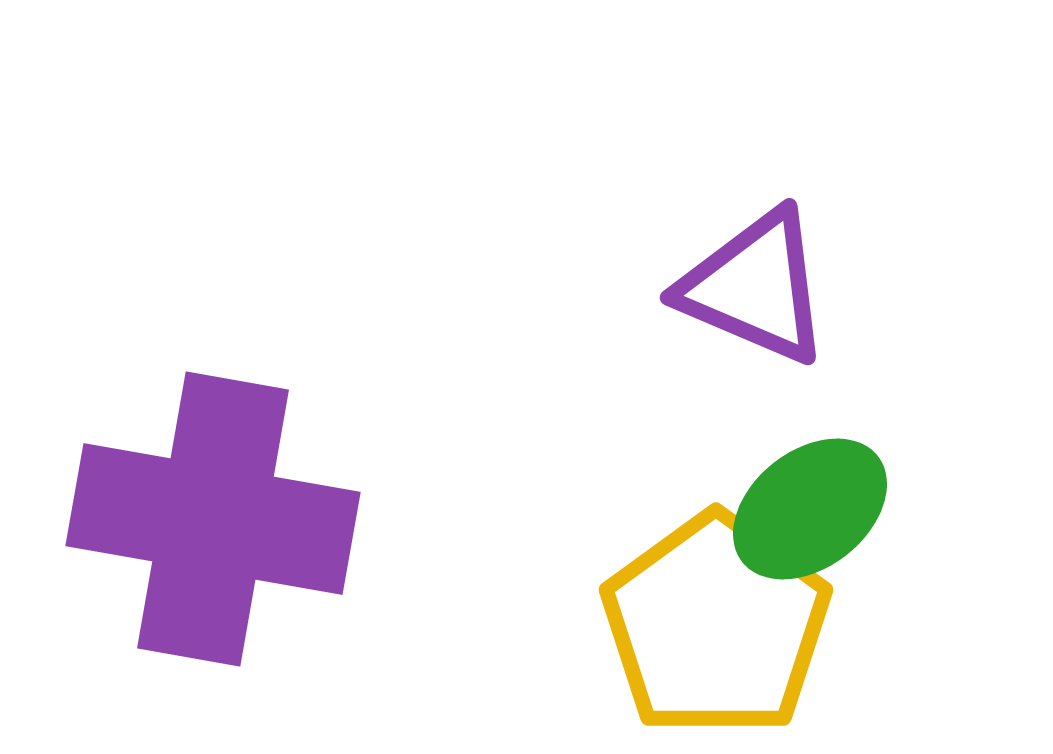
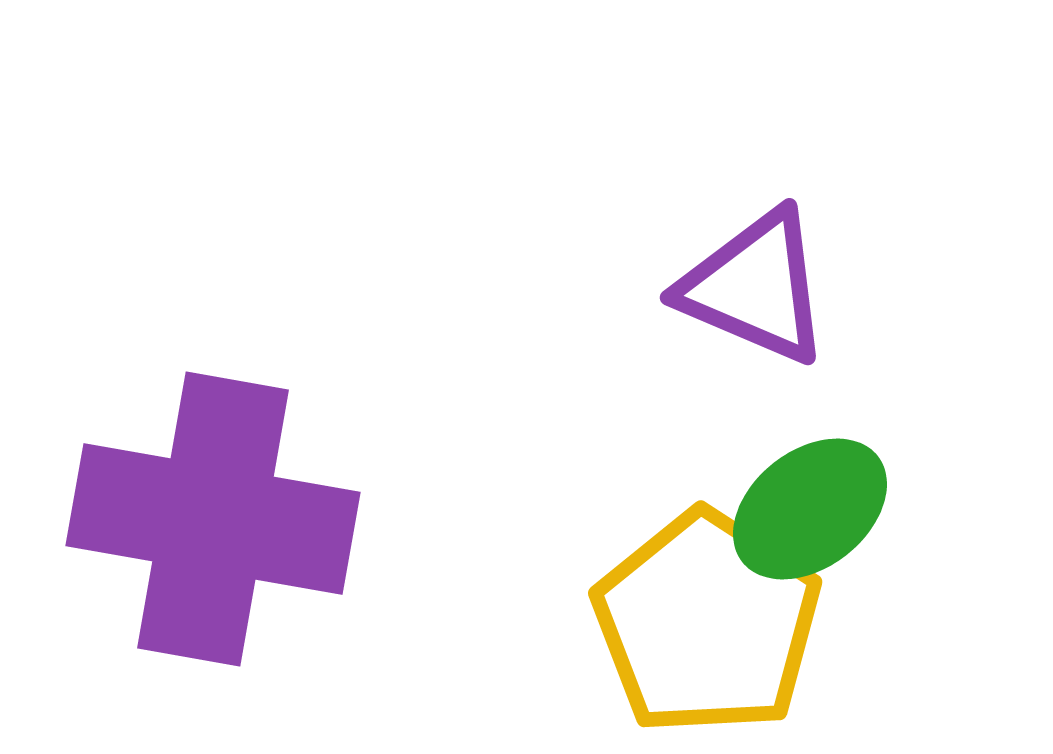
yellow pentagon: moved 9 px left, 2 px up; rotated 3 degrees counterclockwise
